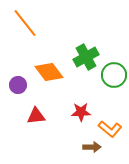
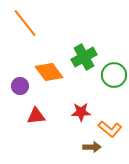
green cross: moved 2 px left
purple circle: moved 2 px right, 1 px down
